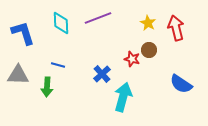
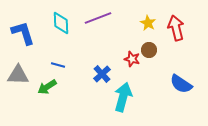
green arrow: rotated 54 degrees clockwise
